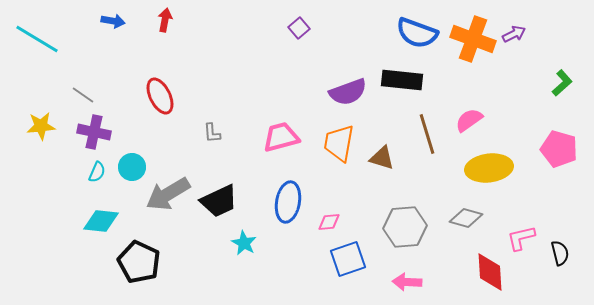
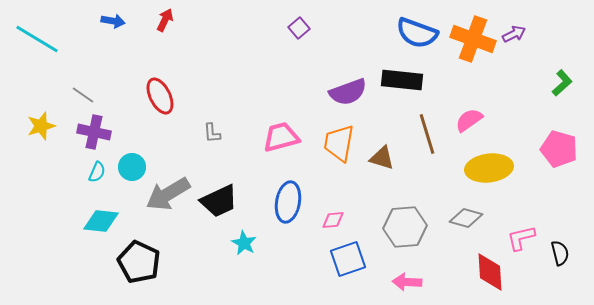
red arrow: rotated 15 degrees clockwise
yellow star: rotated 12 degrees counterclockwise
pink diamond: moved 4 px right, 2 px up
